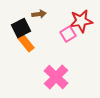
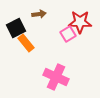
red star: moved 1 px left, 1 px down; rotated 10 degrees clockwise
black square: moved 5 px left
pink cross: rotated 20 degrees counterclockwise
